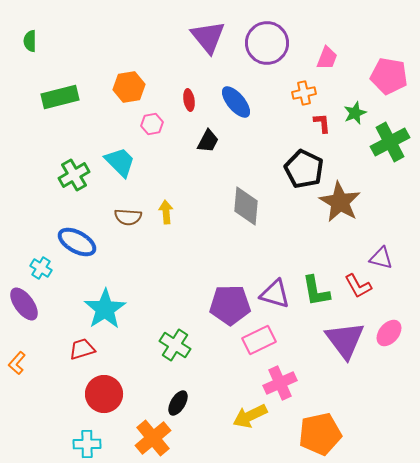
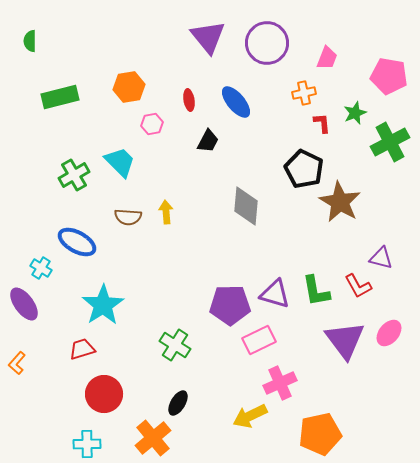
cyan star at (105, 309): moved 2 px left, 4 px up
